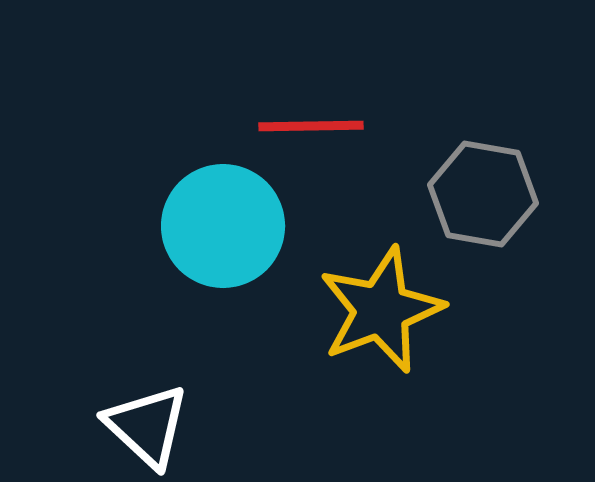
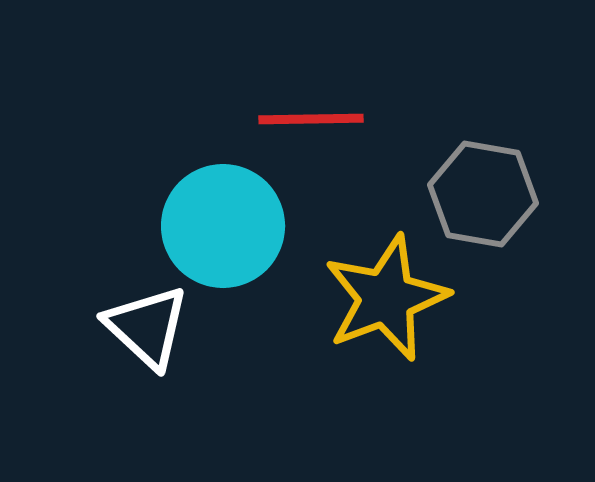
red line: moved 7 px up
yellow star: moved 5 px right, 12 px up
white triangle: moved 99 px up
